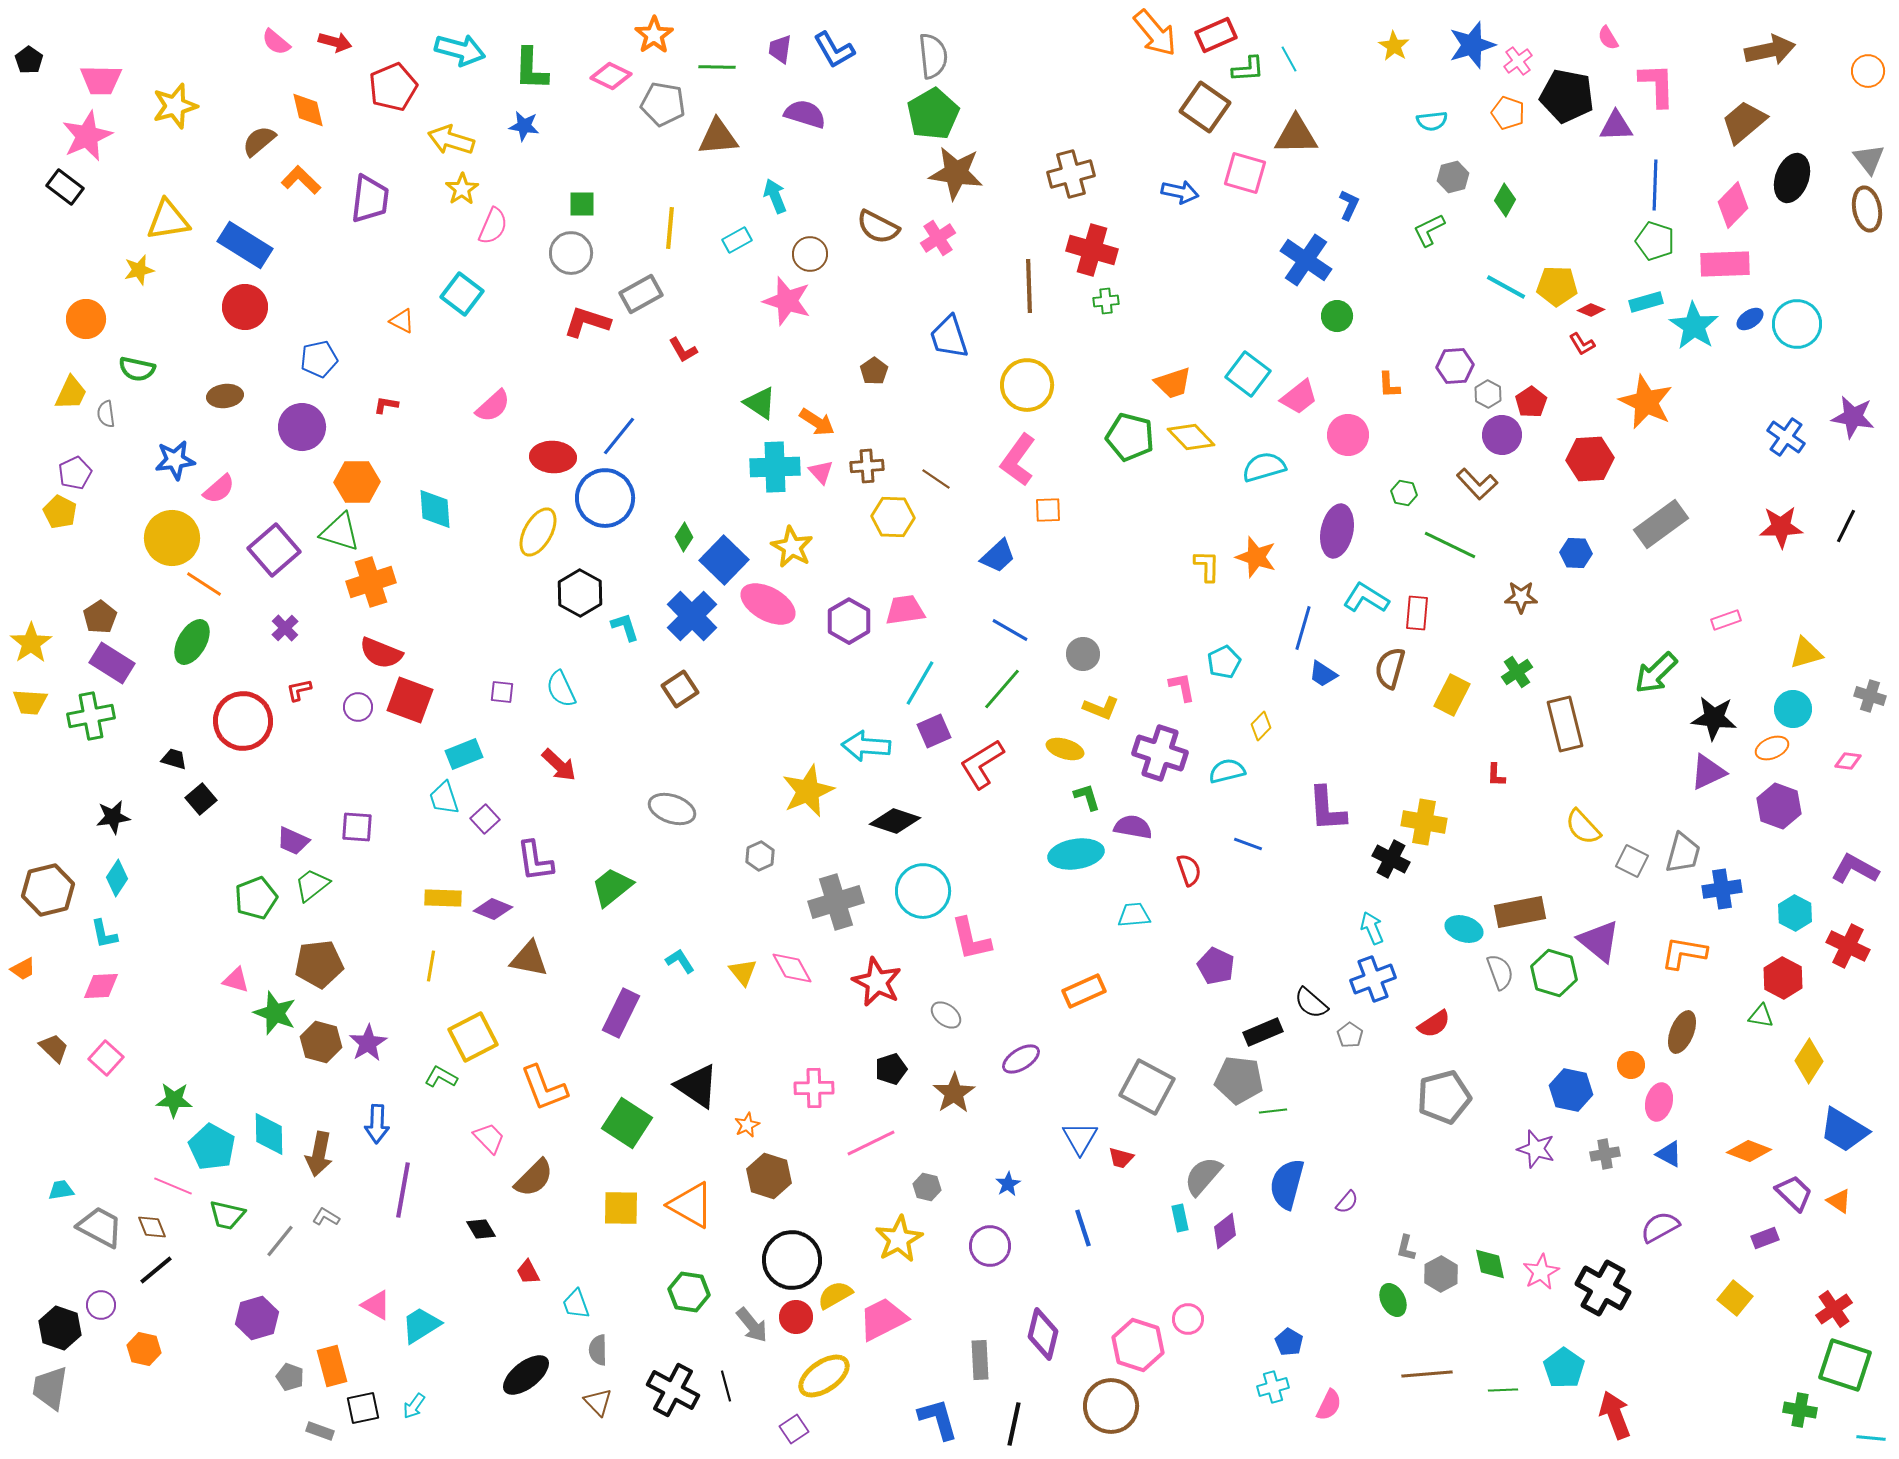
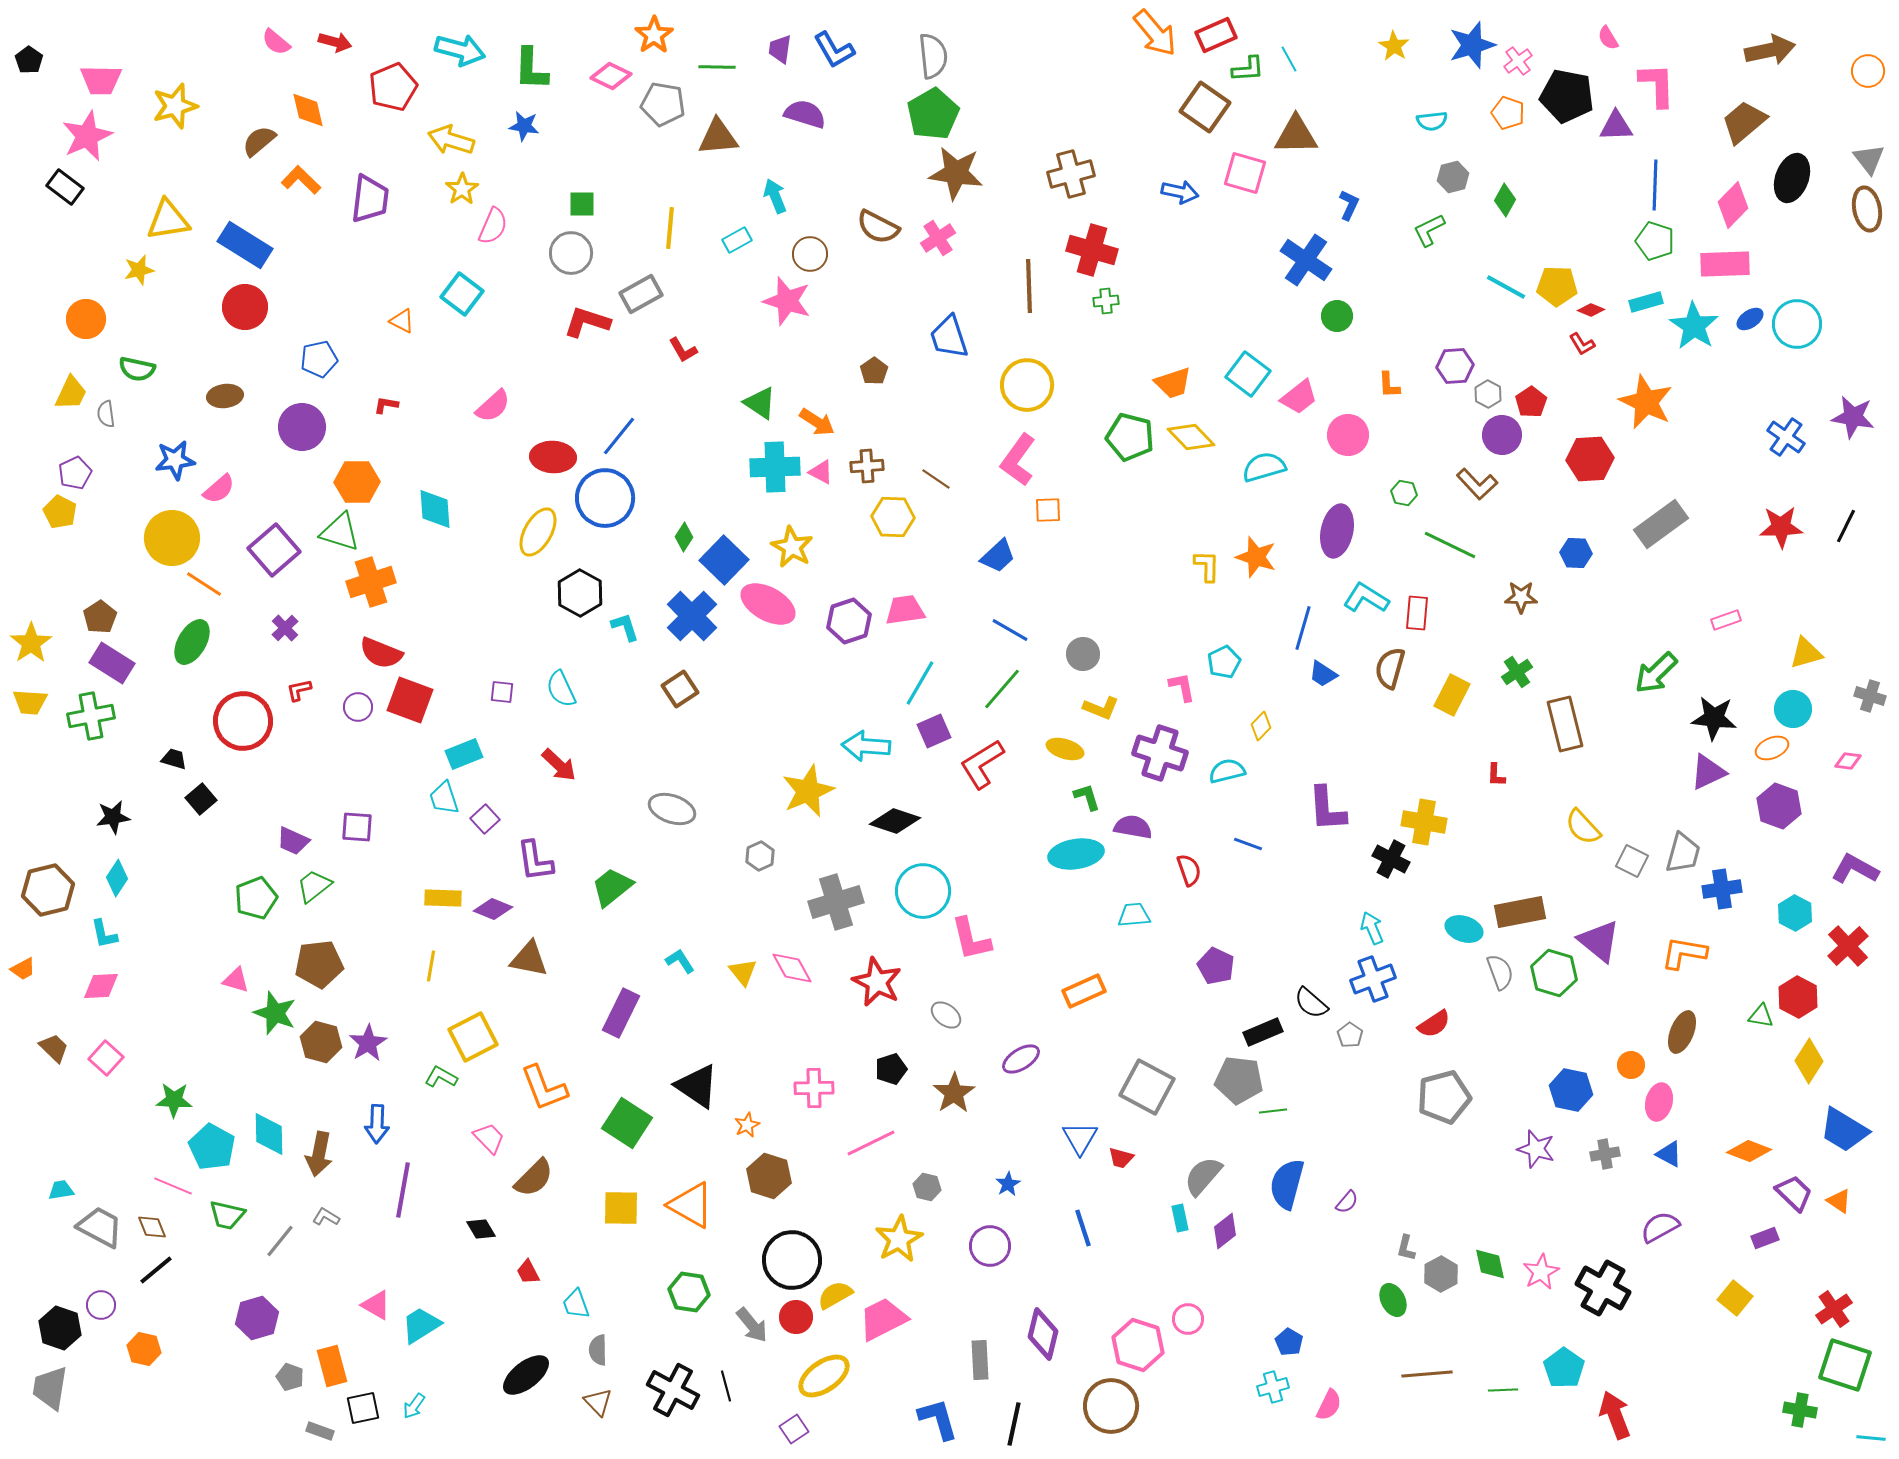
pink triangle at (821, 472): rotated 20 degrees counterclockwise
purple hexagon at (849, 621): rotated 12 degrees clockwise
green trapezoid at (312, 885): moved 2 px right, 1 px down
red cross at (1848, 946): rotated 21 degrees clockwise
red hexagon at (1783, 978): moved 15 px right, 19 px down
